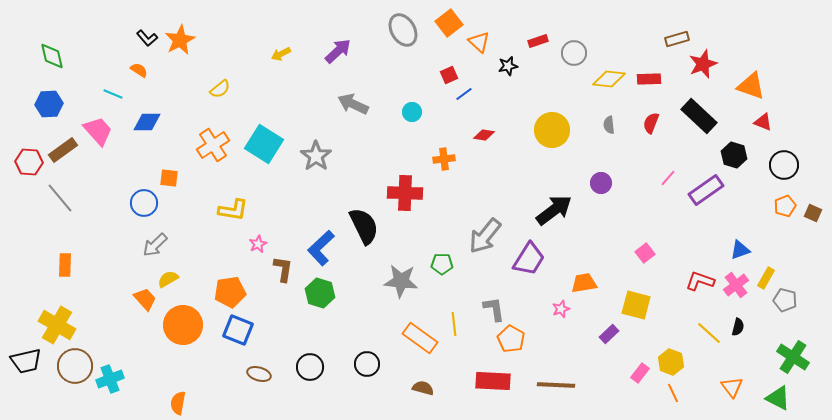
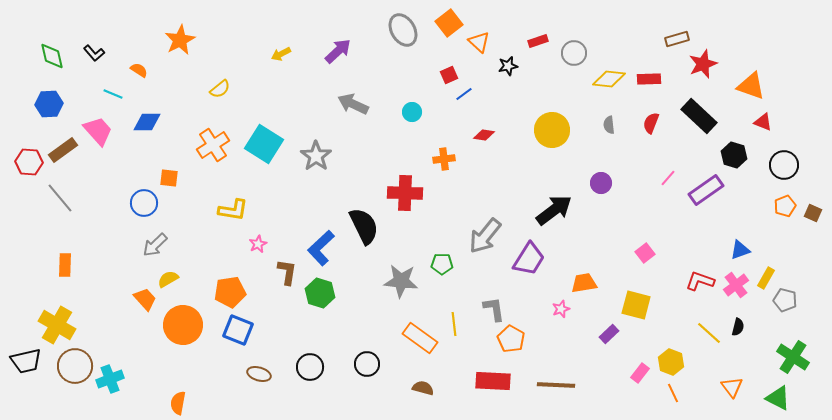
black L-shape at (147, 38): moved 53 px left, 15 px down
brown L-shape at (283, 269): moved 4 px right, 3 px down
